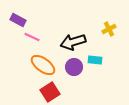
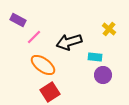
yellow cross: rotated 24 degrees counterclockwise
pink line: moved 2 px right; rotated 70 degrees counterclockwise
black arrow: moved 4 px left
cyan rectangle: moved 3 px up
purple circle: moved 29 px right, 8 px down
